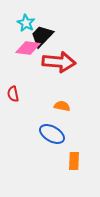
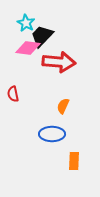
orange semicircle: moved 1 px right; rotated 77 degrees counterclockwise
blue ellipse: rotated 30 degrees counterclockwise
